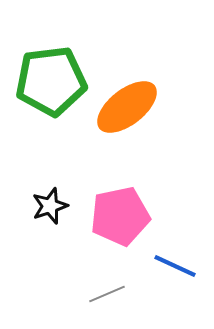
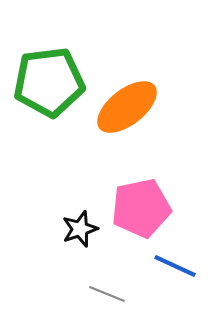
green pentagon: moved 2 px left, 1 px down
black star: moved 30 px right, 23 px down
pink pentagon: moved 21 px right, 8 px up
gray line: rotated 45 degrees clockwise
